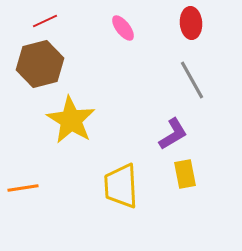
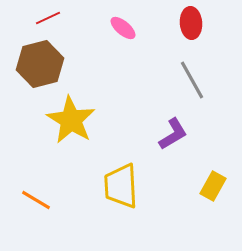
red line: moved 3 px right, 3 px up
pink ellipse: rotated 12 degrees counterclockwise
yellow rectangle: moved 28 px right, 12 px down; rotated 40 degrees clockwise
orange line: moved 13 px right, 12 px down; rotated 40 degrees clockwise
